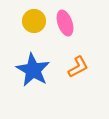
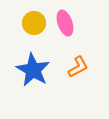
yellow circle: moved 2 px down
